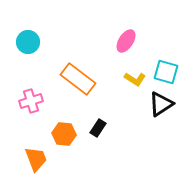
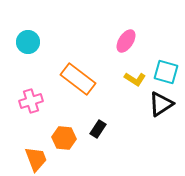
black rectangle: moved 1 px down
orange hexagon: moved 4 px down
